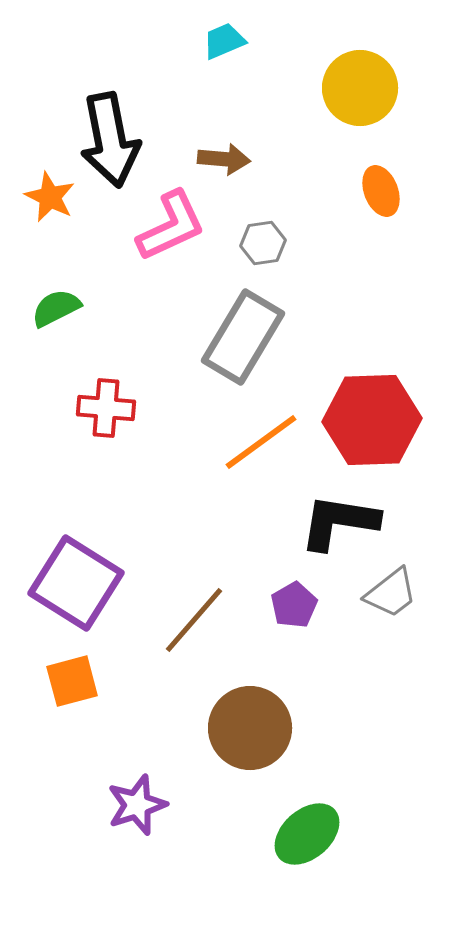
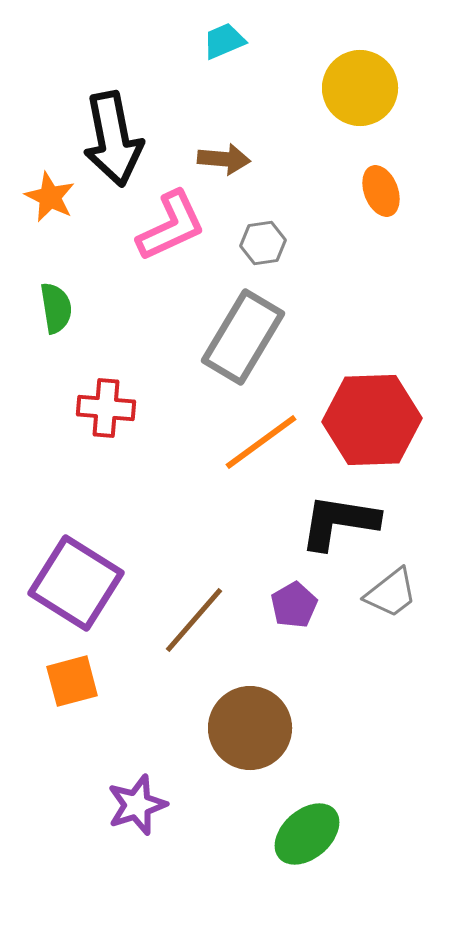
black arrow: moved 3 px right, 1 px up
green semicircle: rotated 108 degrees clockwise
